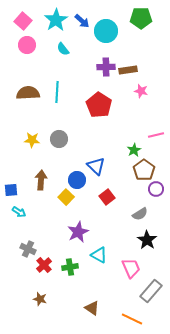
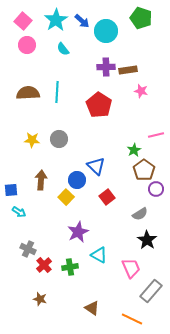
green pentagon: rotated 20 degrees clockwise
